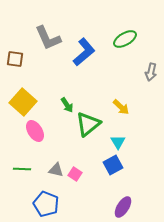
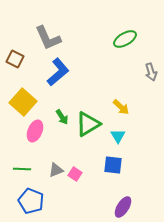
blue L-shape: moved 26 px left, 20 px down
brown square: rotated 18 degrees clockwise
gray arrow: rotated 30 degrees counterclockwise
green arrow: moved 5 px left, 12 px down
green triangle: rotated 8 degrees clockwise
pink ellipse: rotated 55 degrees clockwise
cyan triangle: moved 6 px up
blue square: rotated 36 degrees clockwise
gray triangle: rotated 35 degrees counterclockwise
blue pentagon: moved 15 px left, 3 px up
